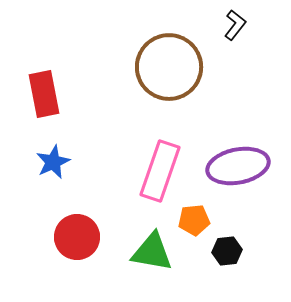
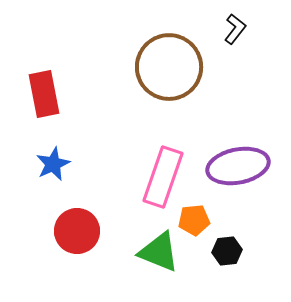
black L-shape: moved 4 px down
blue star: moved 2 px down
pink rectangle: moved 3 px right, 6 px down
red circle: moved 6 px up
green triangle: moved 7 px right; rotated 12 degrees clockwise
